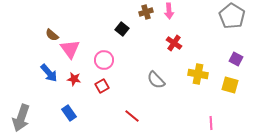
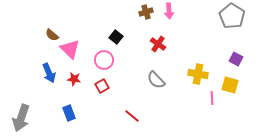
black square: moved 6 px left, 8 px down
red cross: moved 16 px left, 1 px down
pink triangle: rotated 10 degrees counterclockwise
blue arrow: rotated 18 degrees clockwise
blue rectangle: rotated 14 degrees clockwise
pink line: moved 1 px right, 25 px up
